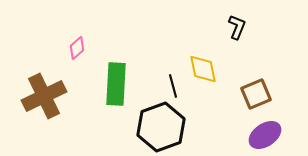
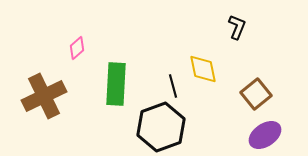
brown square: rotated 16 degrees counterclockwise
